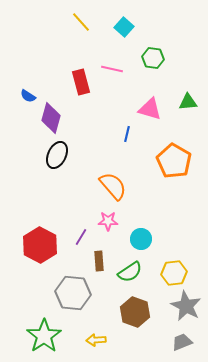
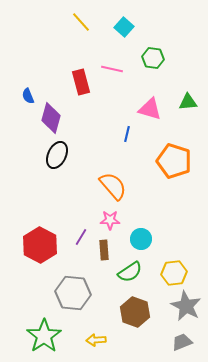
blue semicircle: rotated 35 degrees clockwise
orange pentagon: rotated 12 degrees counterclockwise
pink star: moved 2 px right, 1 px up
brown rectangle: moved 5 px right, 11 px up
